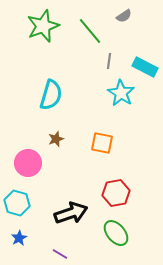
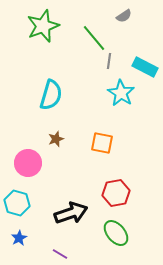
green line: moved 4 px right, 7 px down
